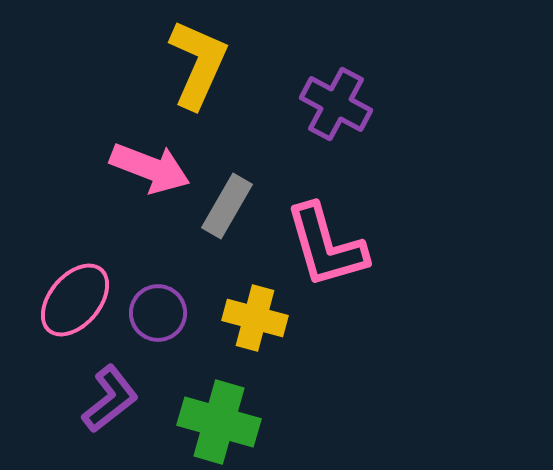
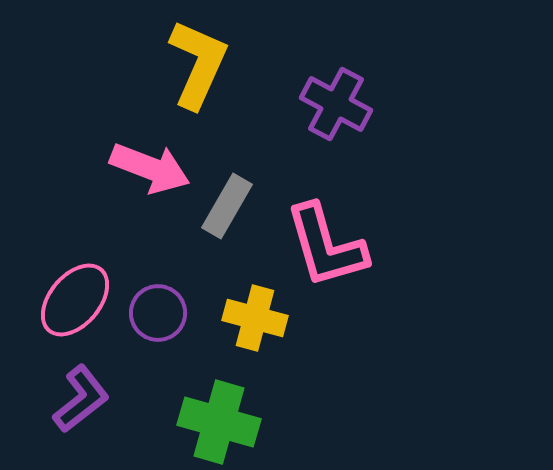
purple L-shape: moved 29 px left
